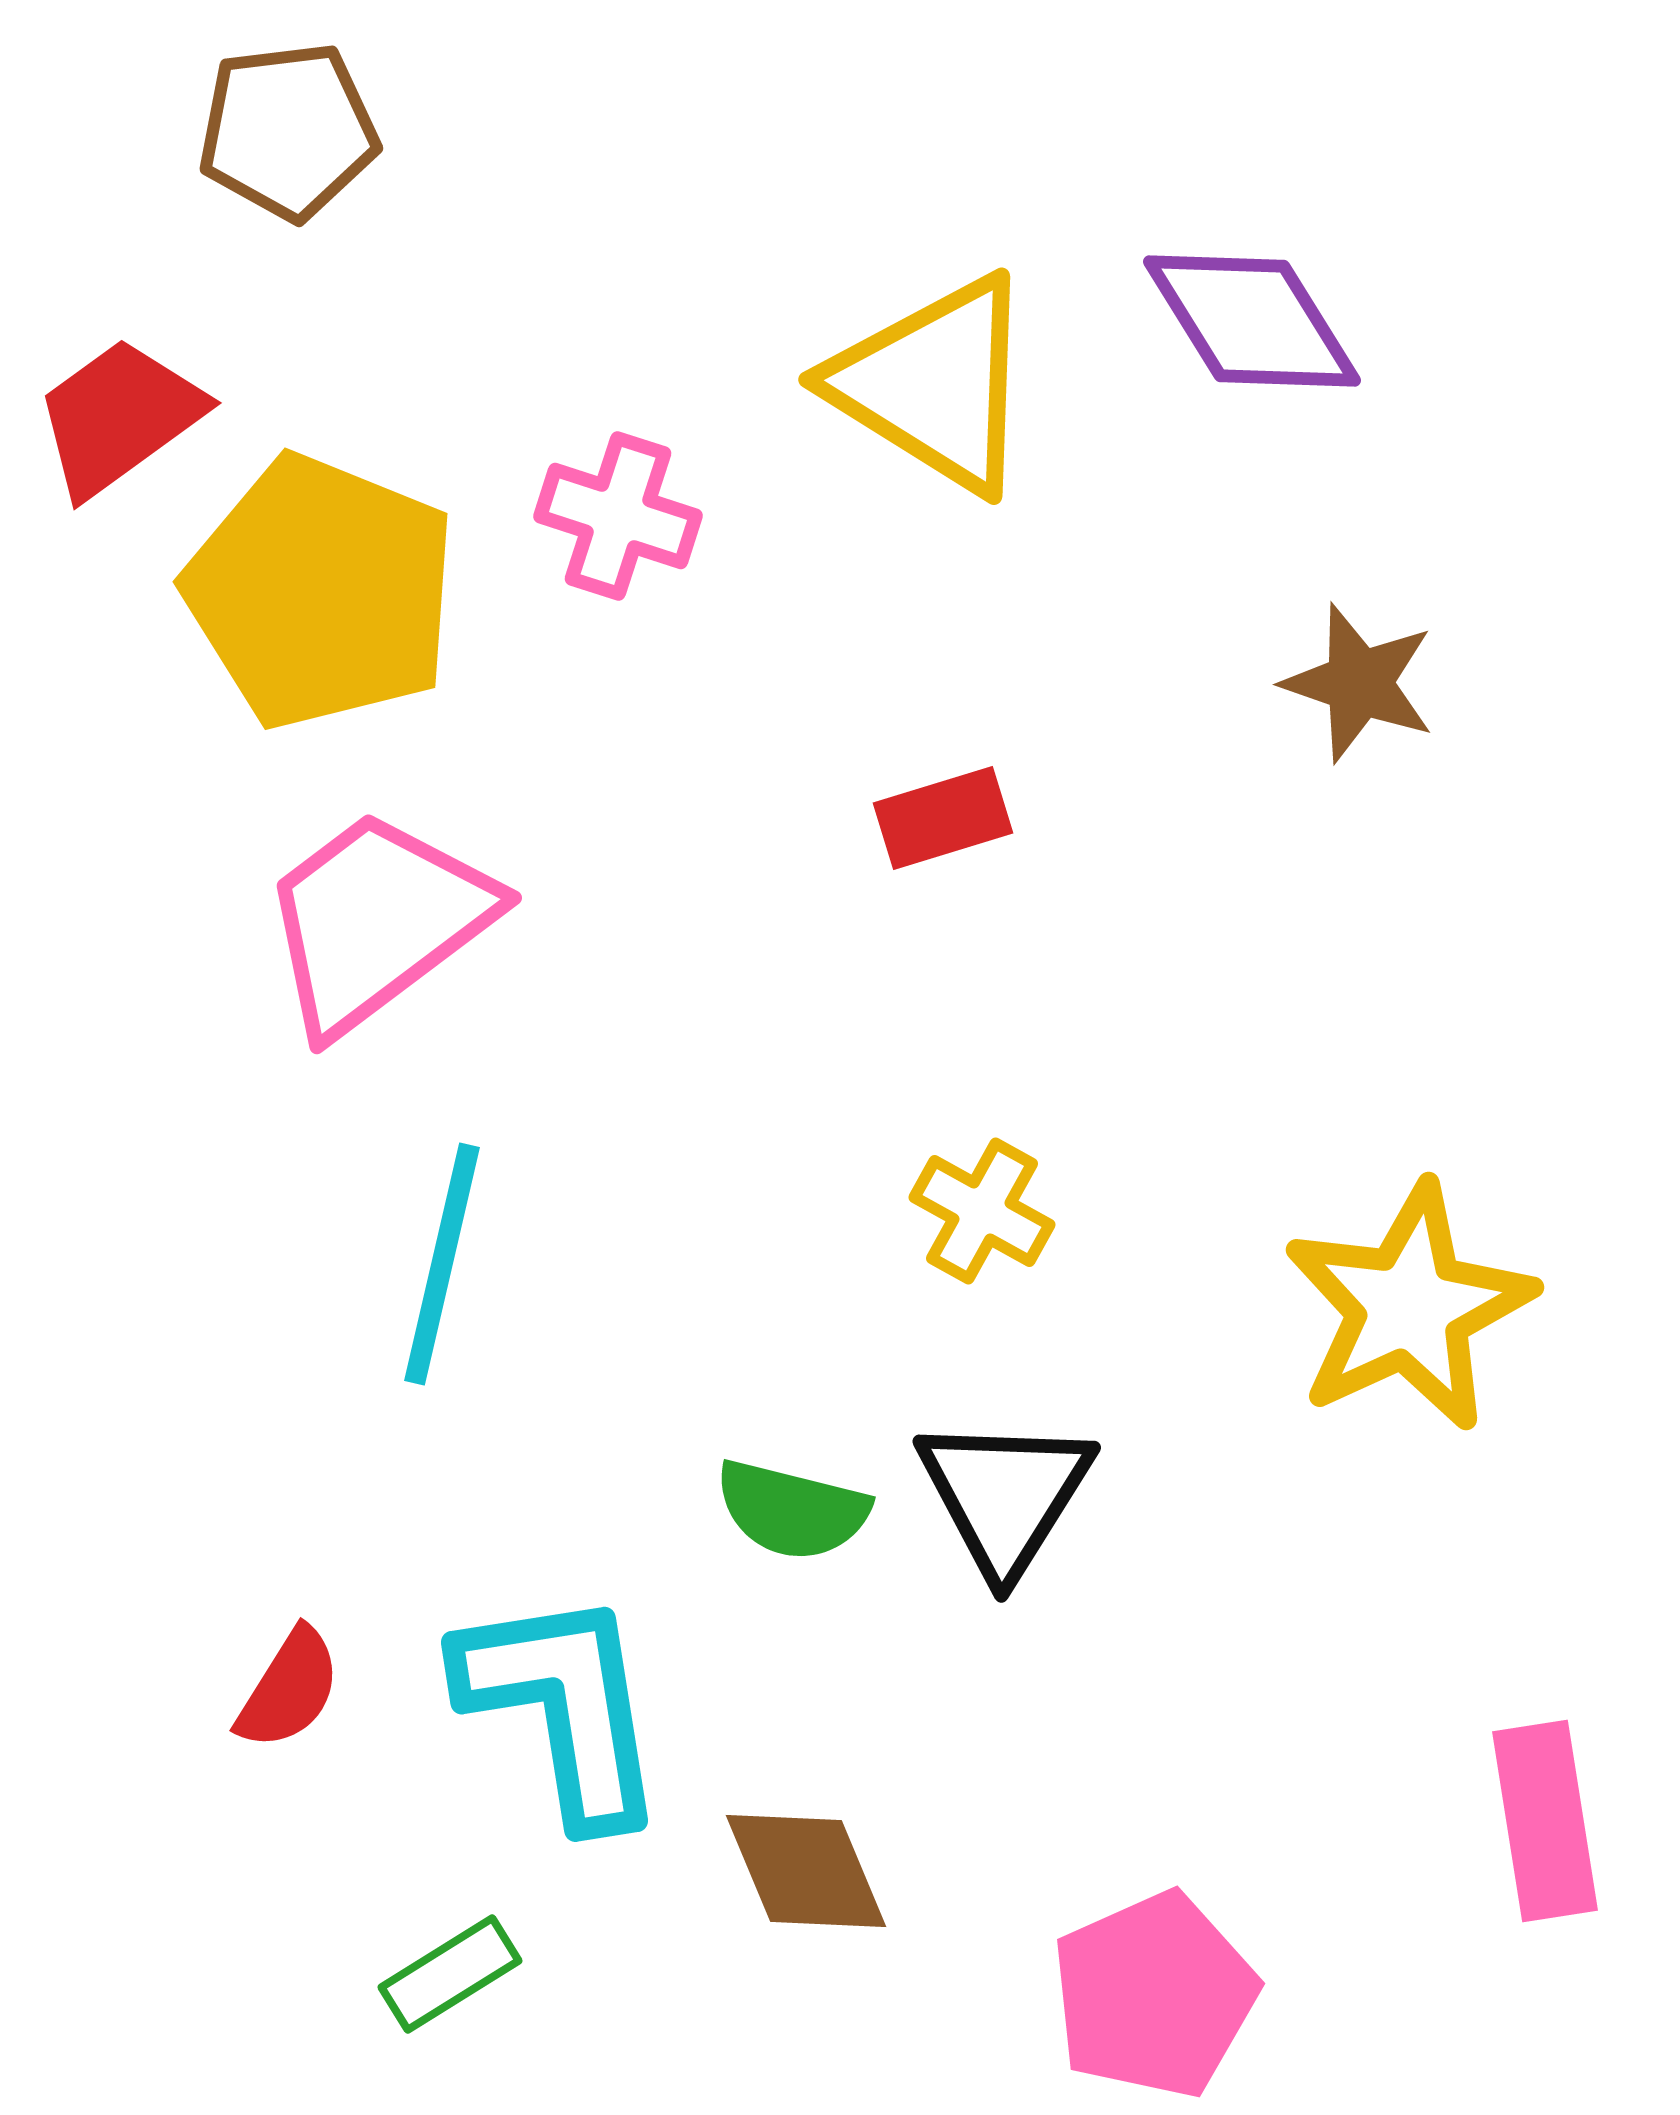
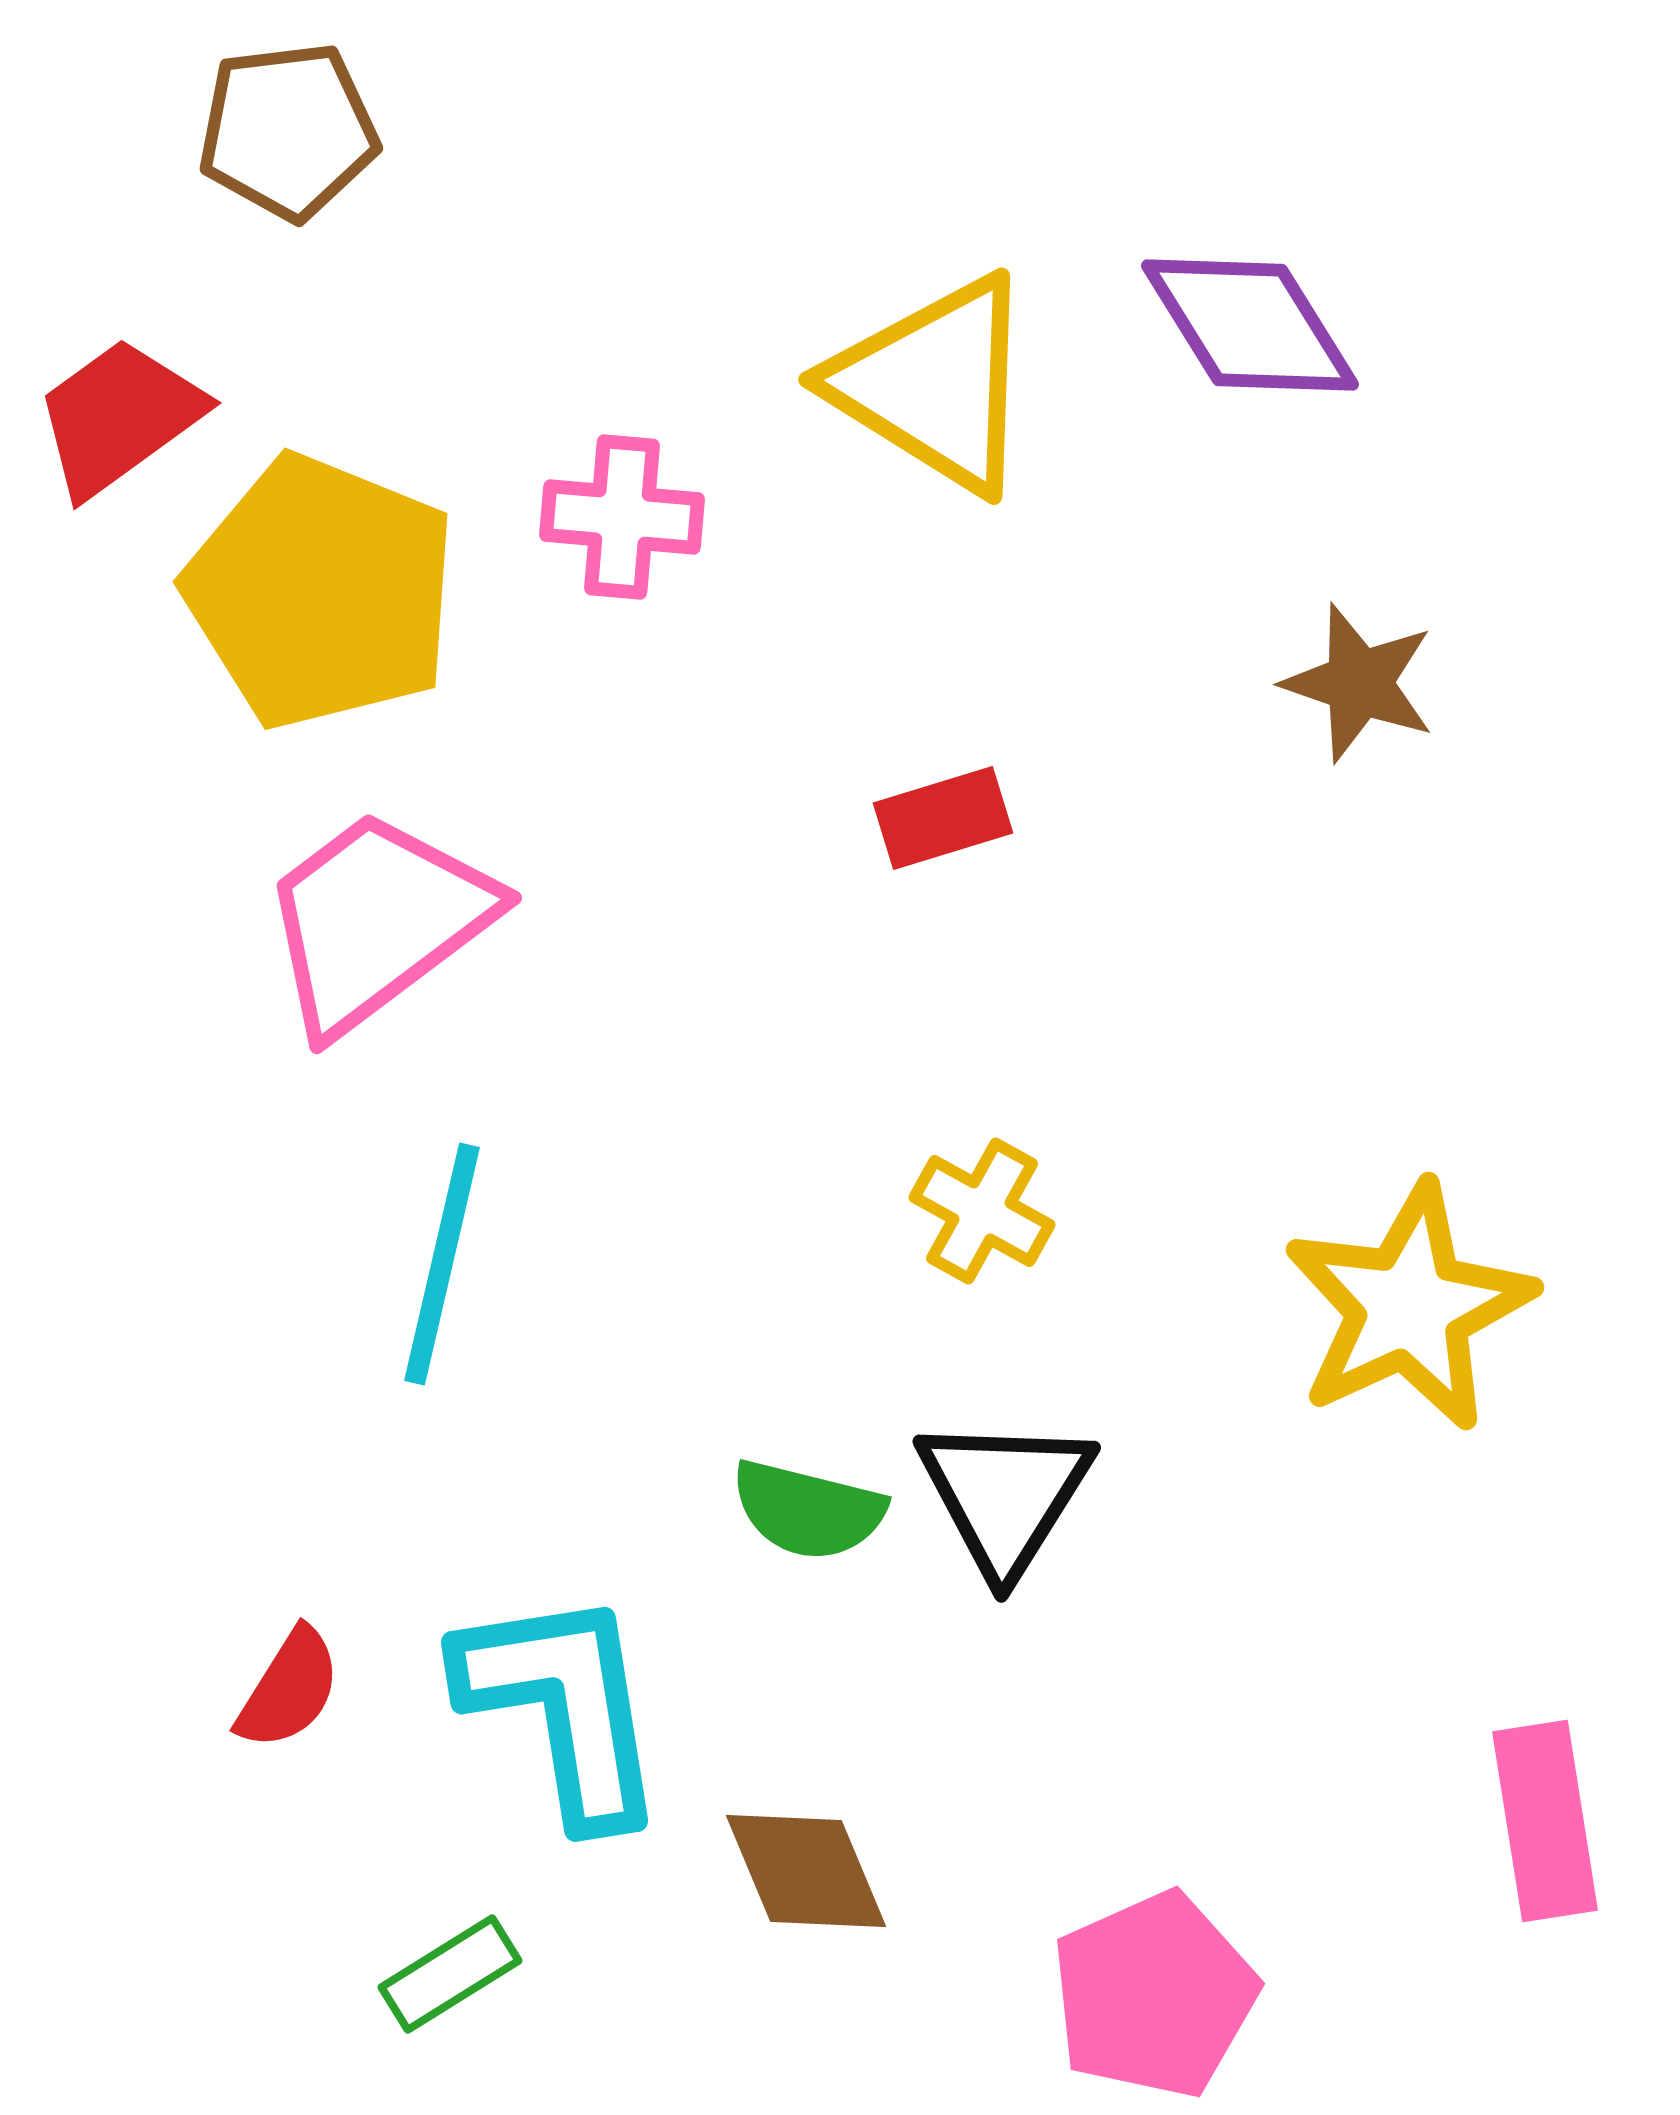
purple diamond: moved 2 px left, 4 px down
pink cross: moved 4 px right, 1 px down; rotated 13 degrees counterclockwise
green semicircle: moved 16 px right
